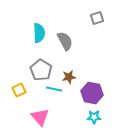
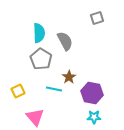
gray pentagon: moved 11 px up
brown star: rotated 24 degrees counterclockwise
yellow square: moved 1 px left, 1 px down
pink triangle: moved 5 px left
